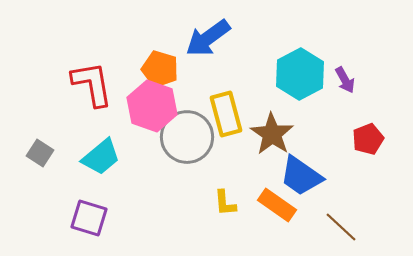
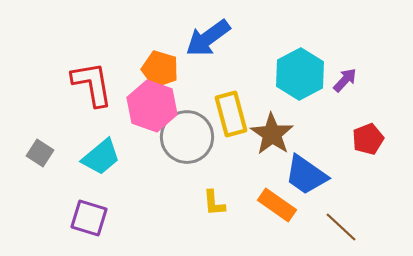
purple arrow: rotated 108 degrees counterclockwise
yellow rectangle: moved 5 px right
blue trapezoid: moved 5 px right, 1 px up
yellow L-shape: moved 11 px left
